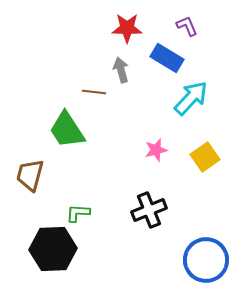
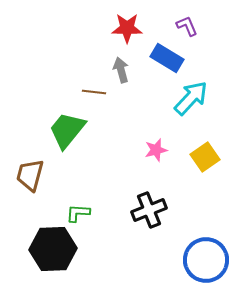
green trapezoid: rotated 72 degrees clockwise
